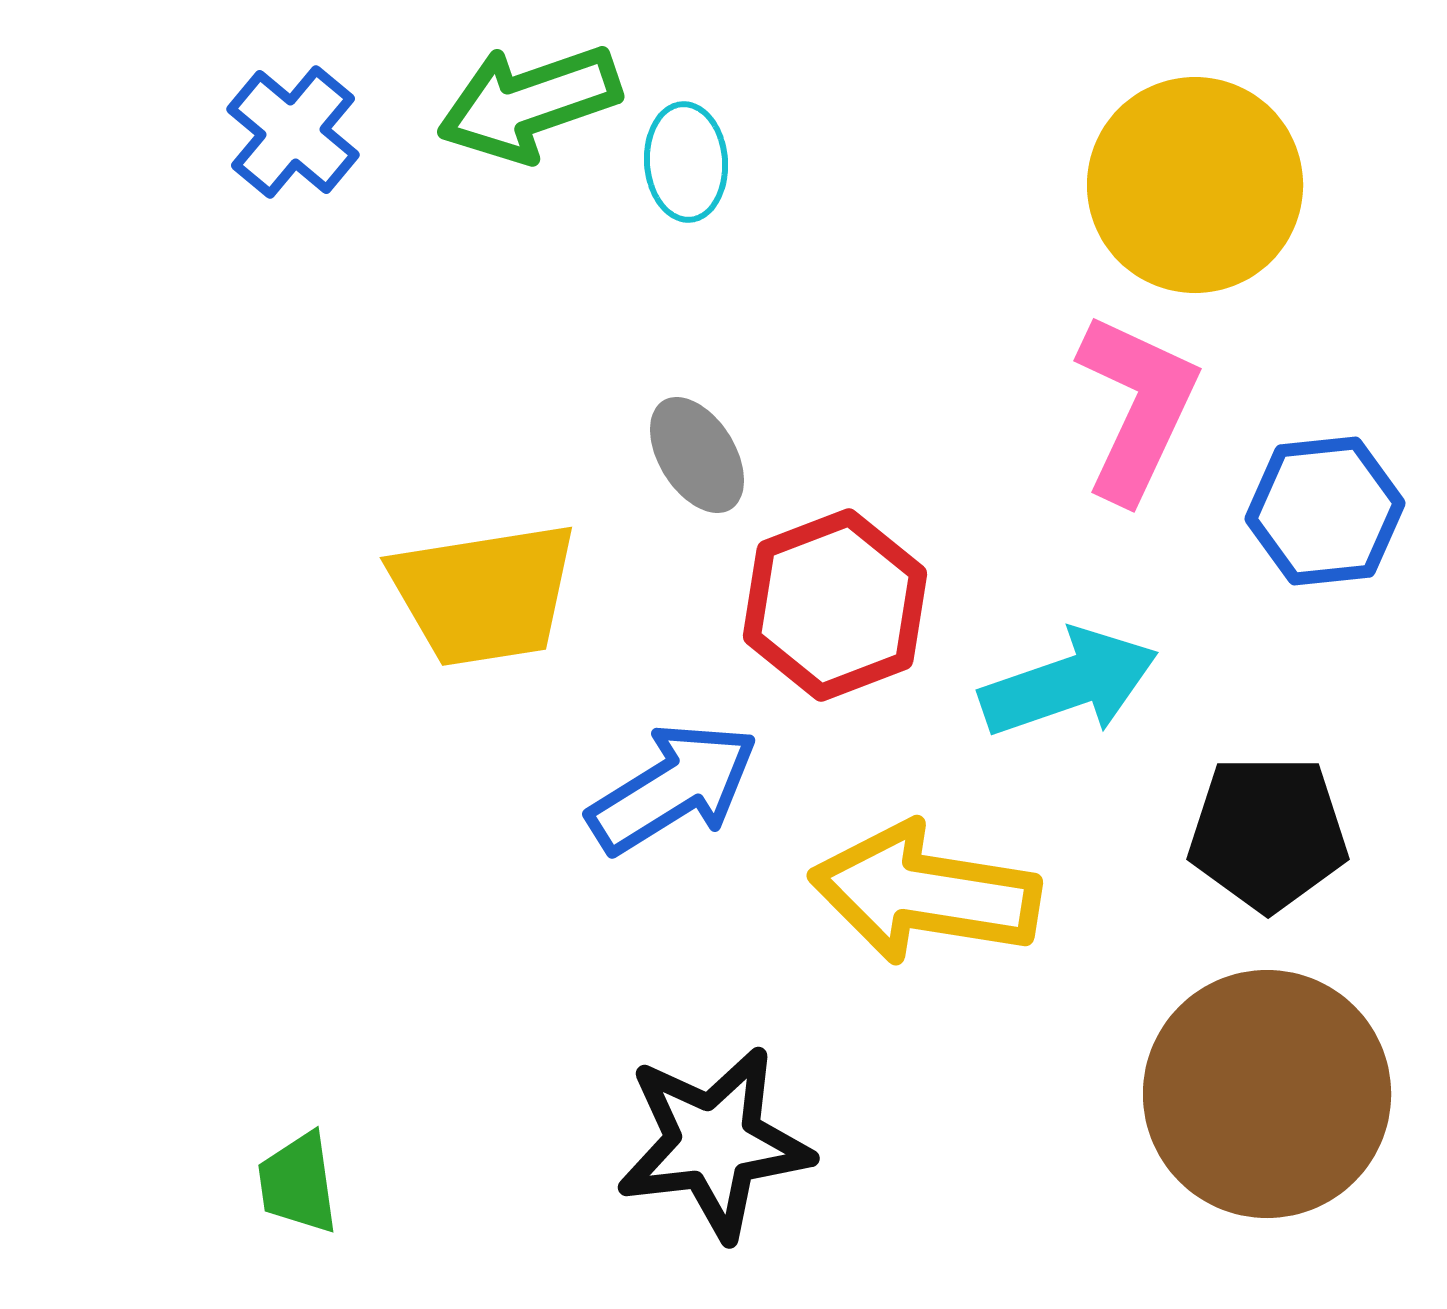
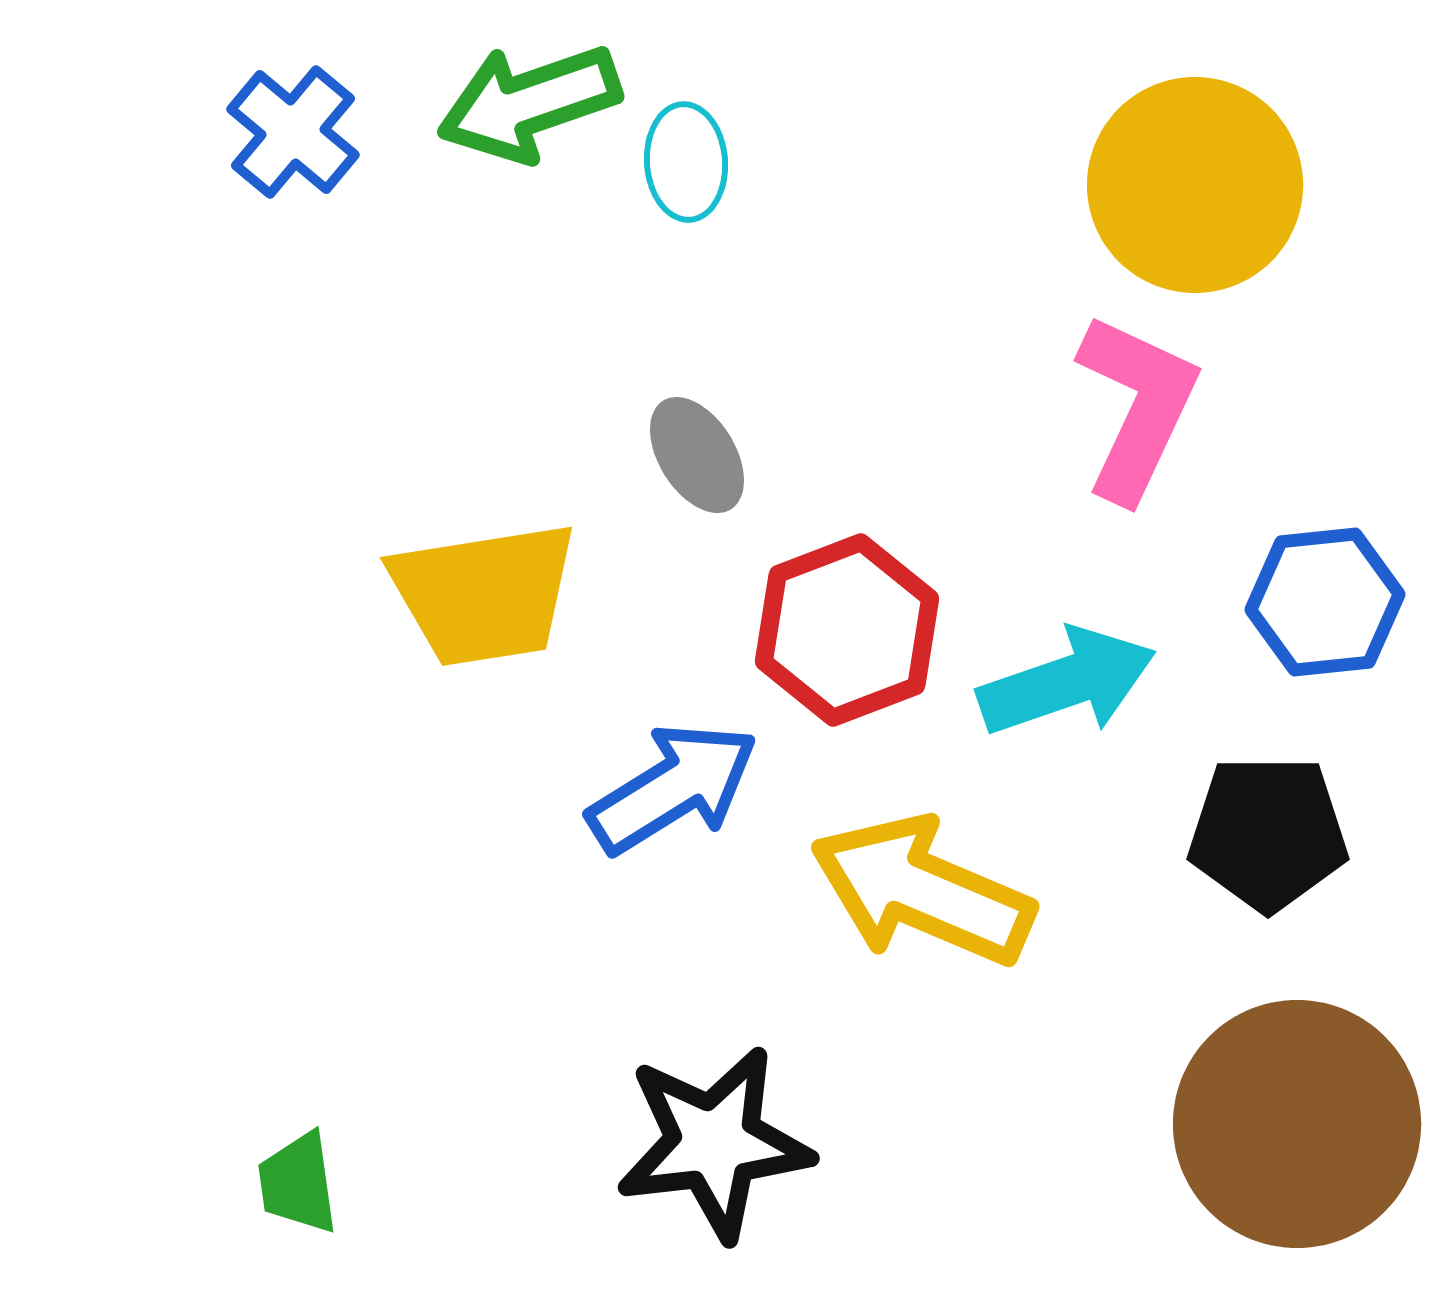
blue hexagon: moved 91 px down
red hexagon: moved 12 px right, 25 px down
cyan arrow: moved 2 px left, 1 px up
yellow arrow: moved 3 px left, 2 px up; rotated 14 degrees clockwise
brown circle: moved 30 px right, 30 px down
